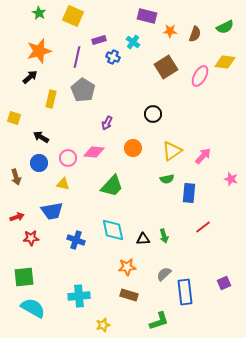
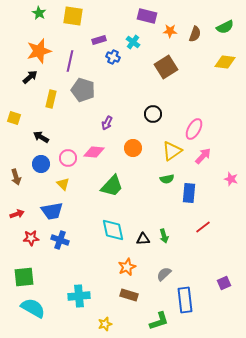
yellow square at (73, 16): rotated 15 degrees counterclockwise
purple line at (77, 57): moved 7 px left, 4 px down
pink ellipse at (200, 76): moved 6 px left, 53 px down
gray pentagon at (83, 90): rotated 15 degrees counterclockwise
blue circle at (39, 163): moved 2 px right, 1 px down
yellow triangle at (63, 184): rotated 32 degrees clockwise
red arrow at (17, 217): moved 3 px up
blue cross at (76, 240): moved 16 px left
orange star at (127, 267): rotated 18 degrees counterclockwise
blue rectangle at (185, 292): moved 8 px down
yellow star at (103, 325): moved 2 px right, 1 px up
